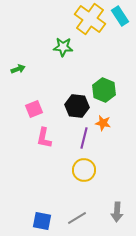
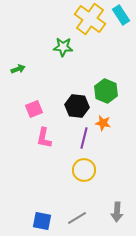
cyan rectangle: moved 1 px right, 1 px up
green hexagon: moved 2 px right, 1 px down
